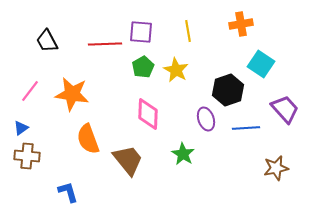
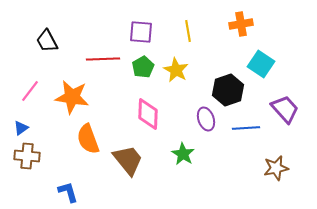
red line: moved 2 px left, 15 px down
orange star: moved 3 px down
